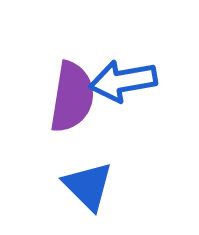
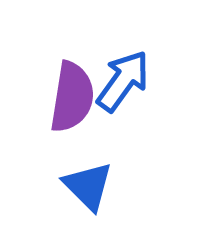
blue arrow: rotated 136 degrees clockwise
